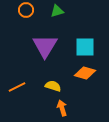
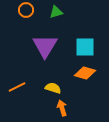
green triangle: moved 1 px left, 1 px down
yellow semicircle: moved 2 px down
